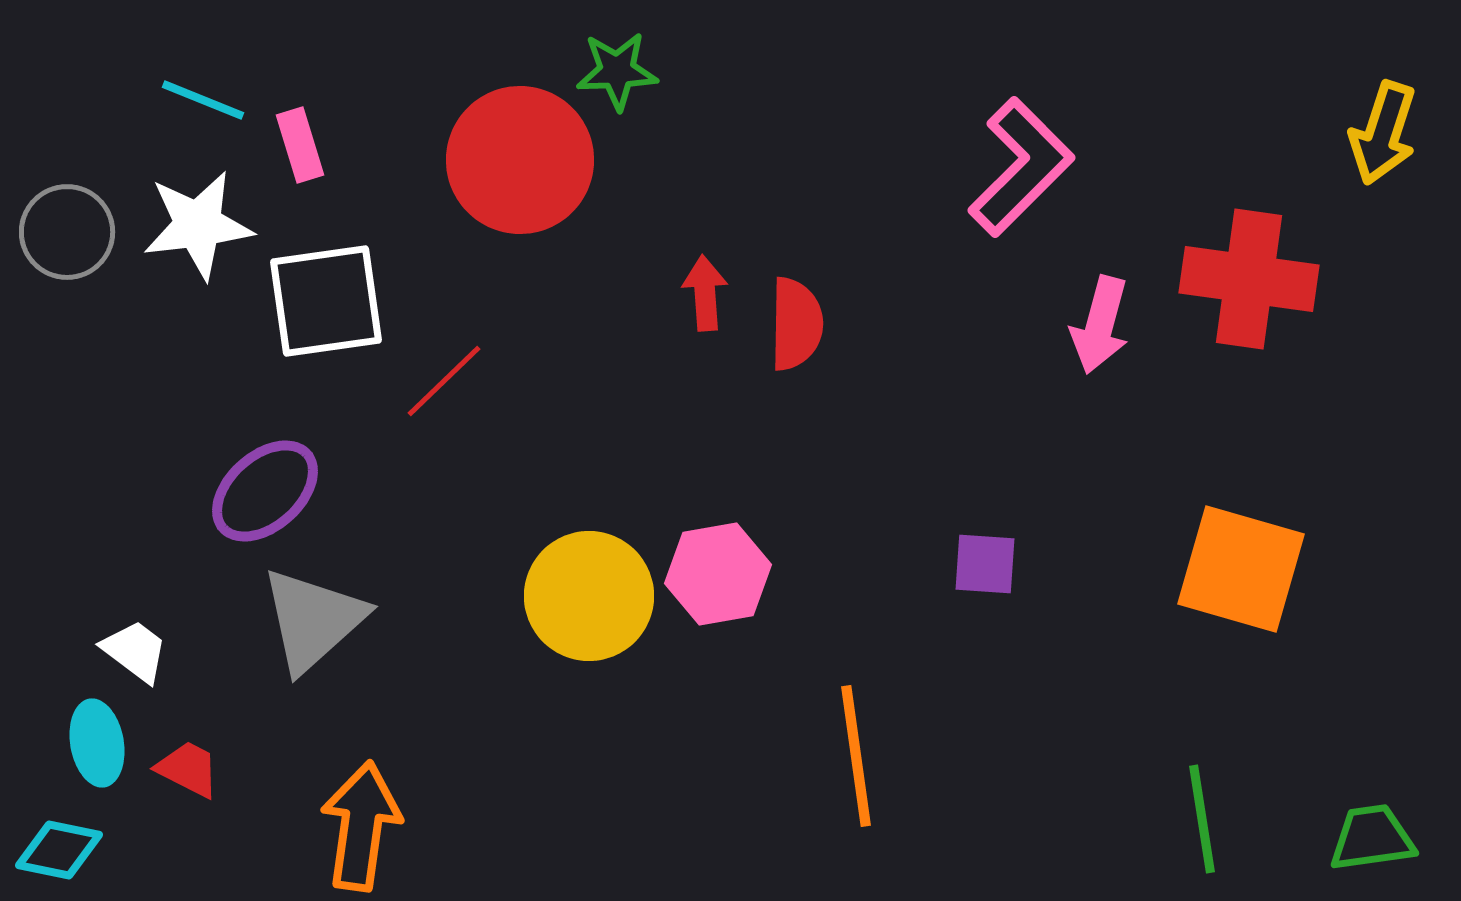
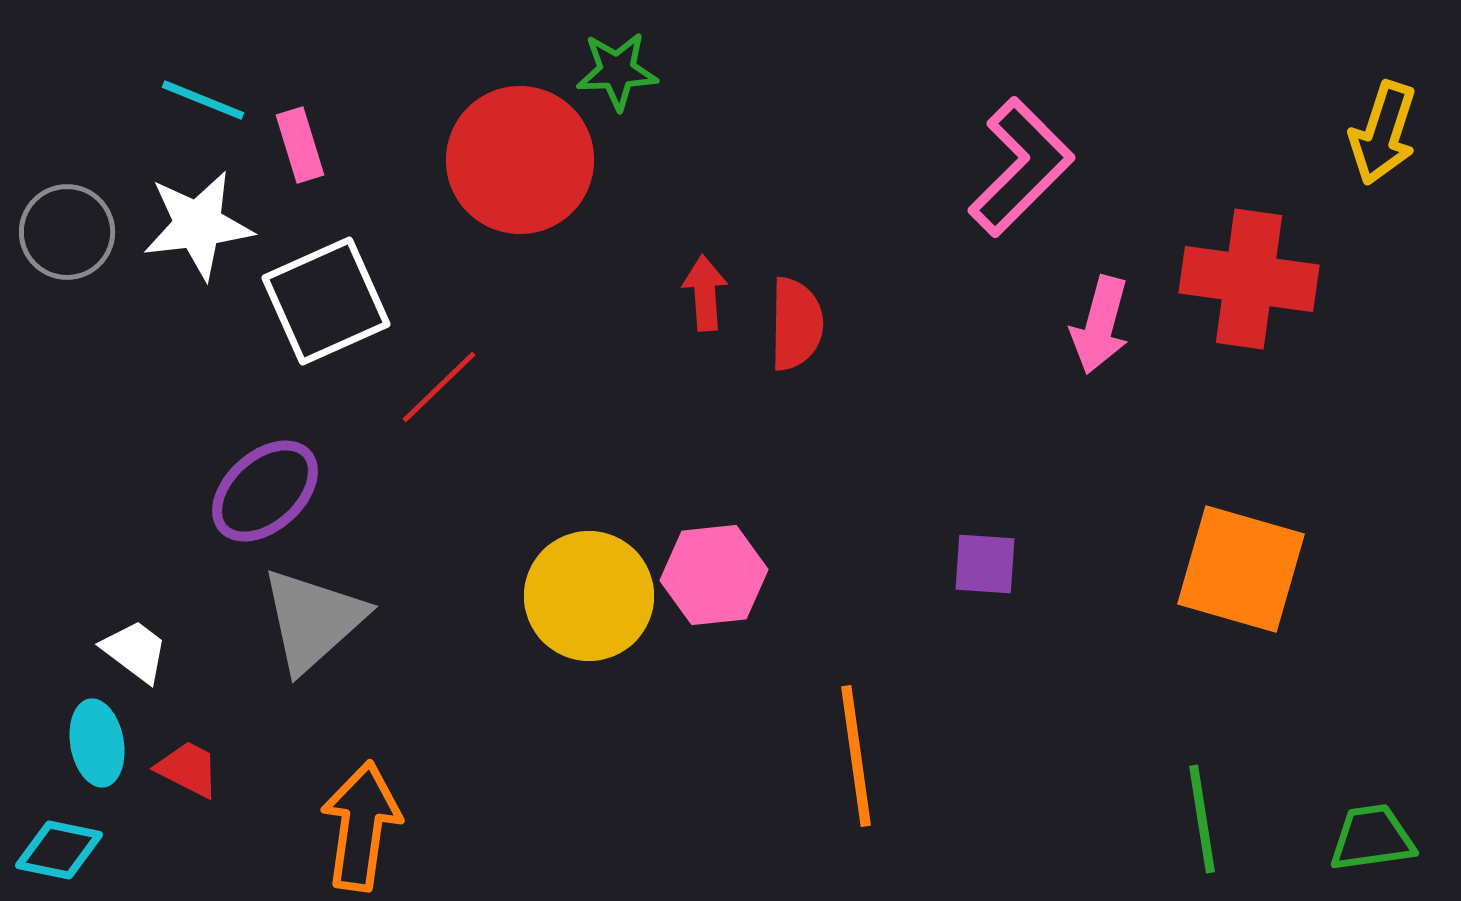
white square: rotated 16 degrees counterclockwise
red line: moved 5 px left, 6 px down
pink hexagon: moved 4 px left, 1 px down; rotated 4 degrees clockwise
